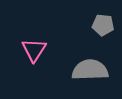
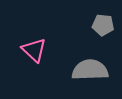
pink triangle: rotated 20 degrees counterclockwise
